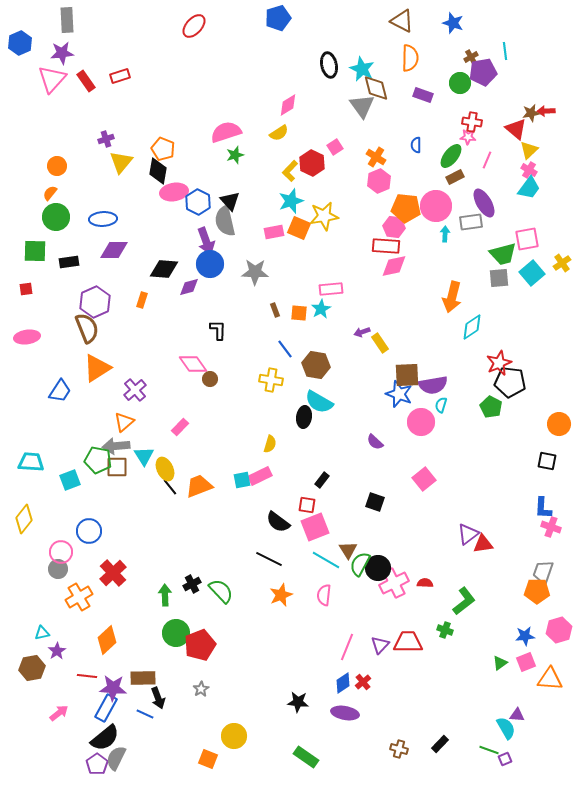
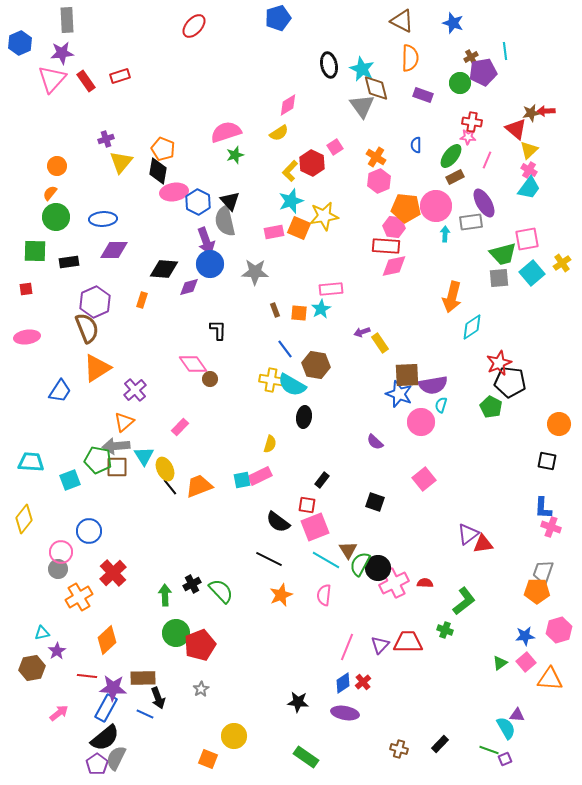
cyan semicircle at (319, 402): moved 27 px left, 17 px up
pink square at (526, 662): rotated 18 degrees counterclockwise
